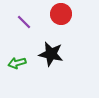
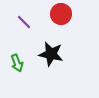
green arrow: rotated 96 degrees counterclockwise
